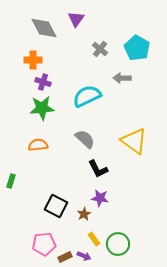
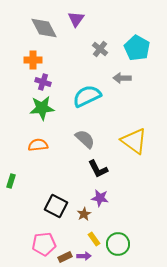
purple arrow: rotated 24 degrees counterclockwise
